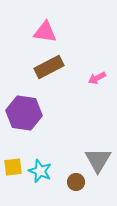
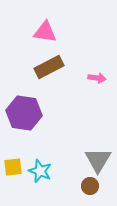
pink arrow: rotated 144 degrees counterclockwise
brown circle: moved 14 px right, 4 px down
